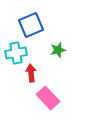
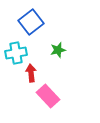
blue square: moved 3 px up; rotated 15 degrees counterclockwise
pink rectangle: moved 2 px up
